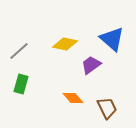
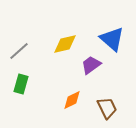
yellow diamond: rotated 25 degrees counterclockwise
orange diamond: moved 1 px left, 2 px down; rotated 75 degrees counterclockwise
